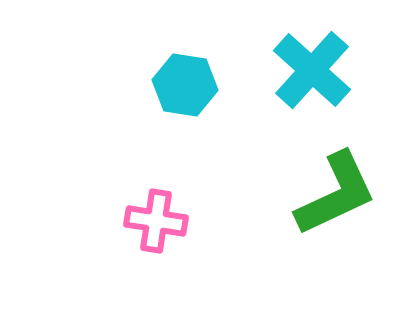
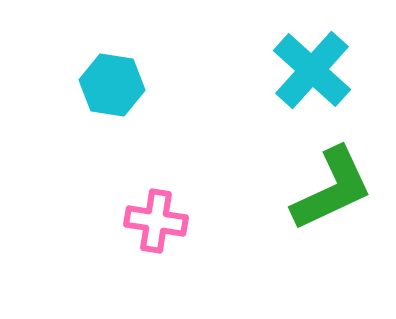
cyan hexagon: moved 73 px left
green L-shape: moved 4 px left, 5 px up
